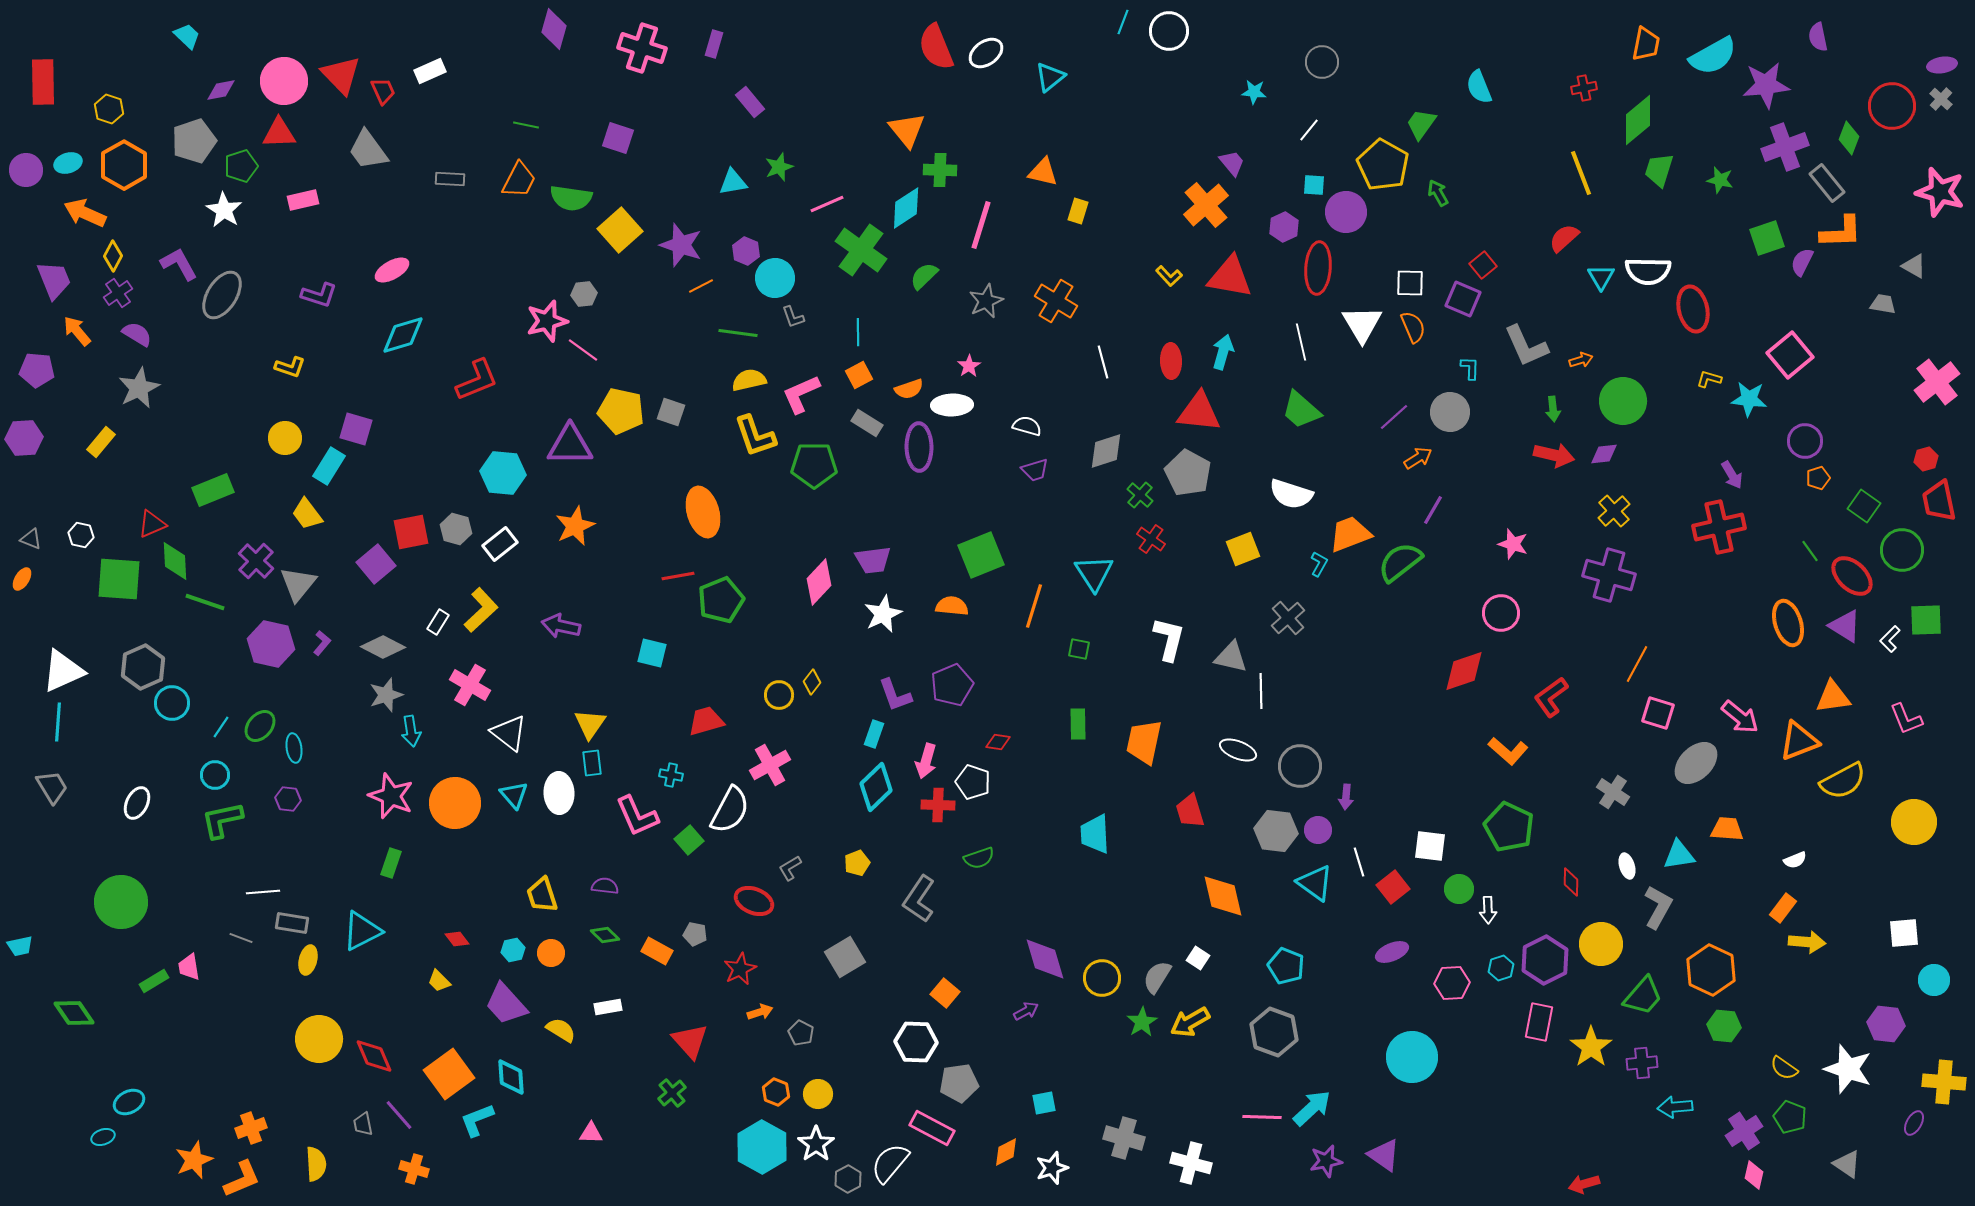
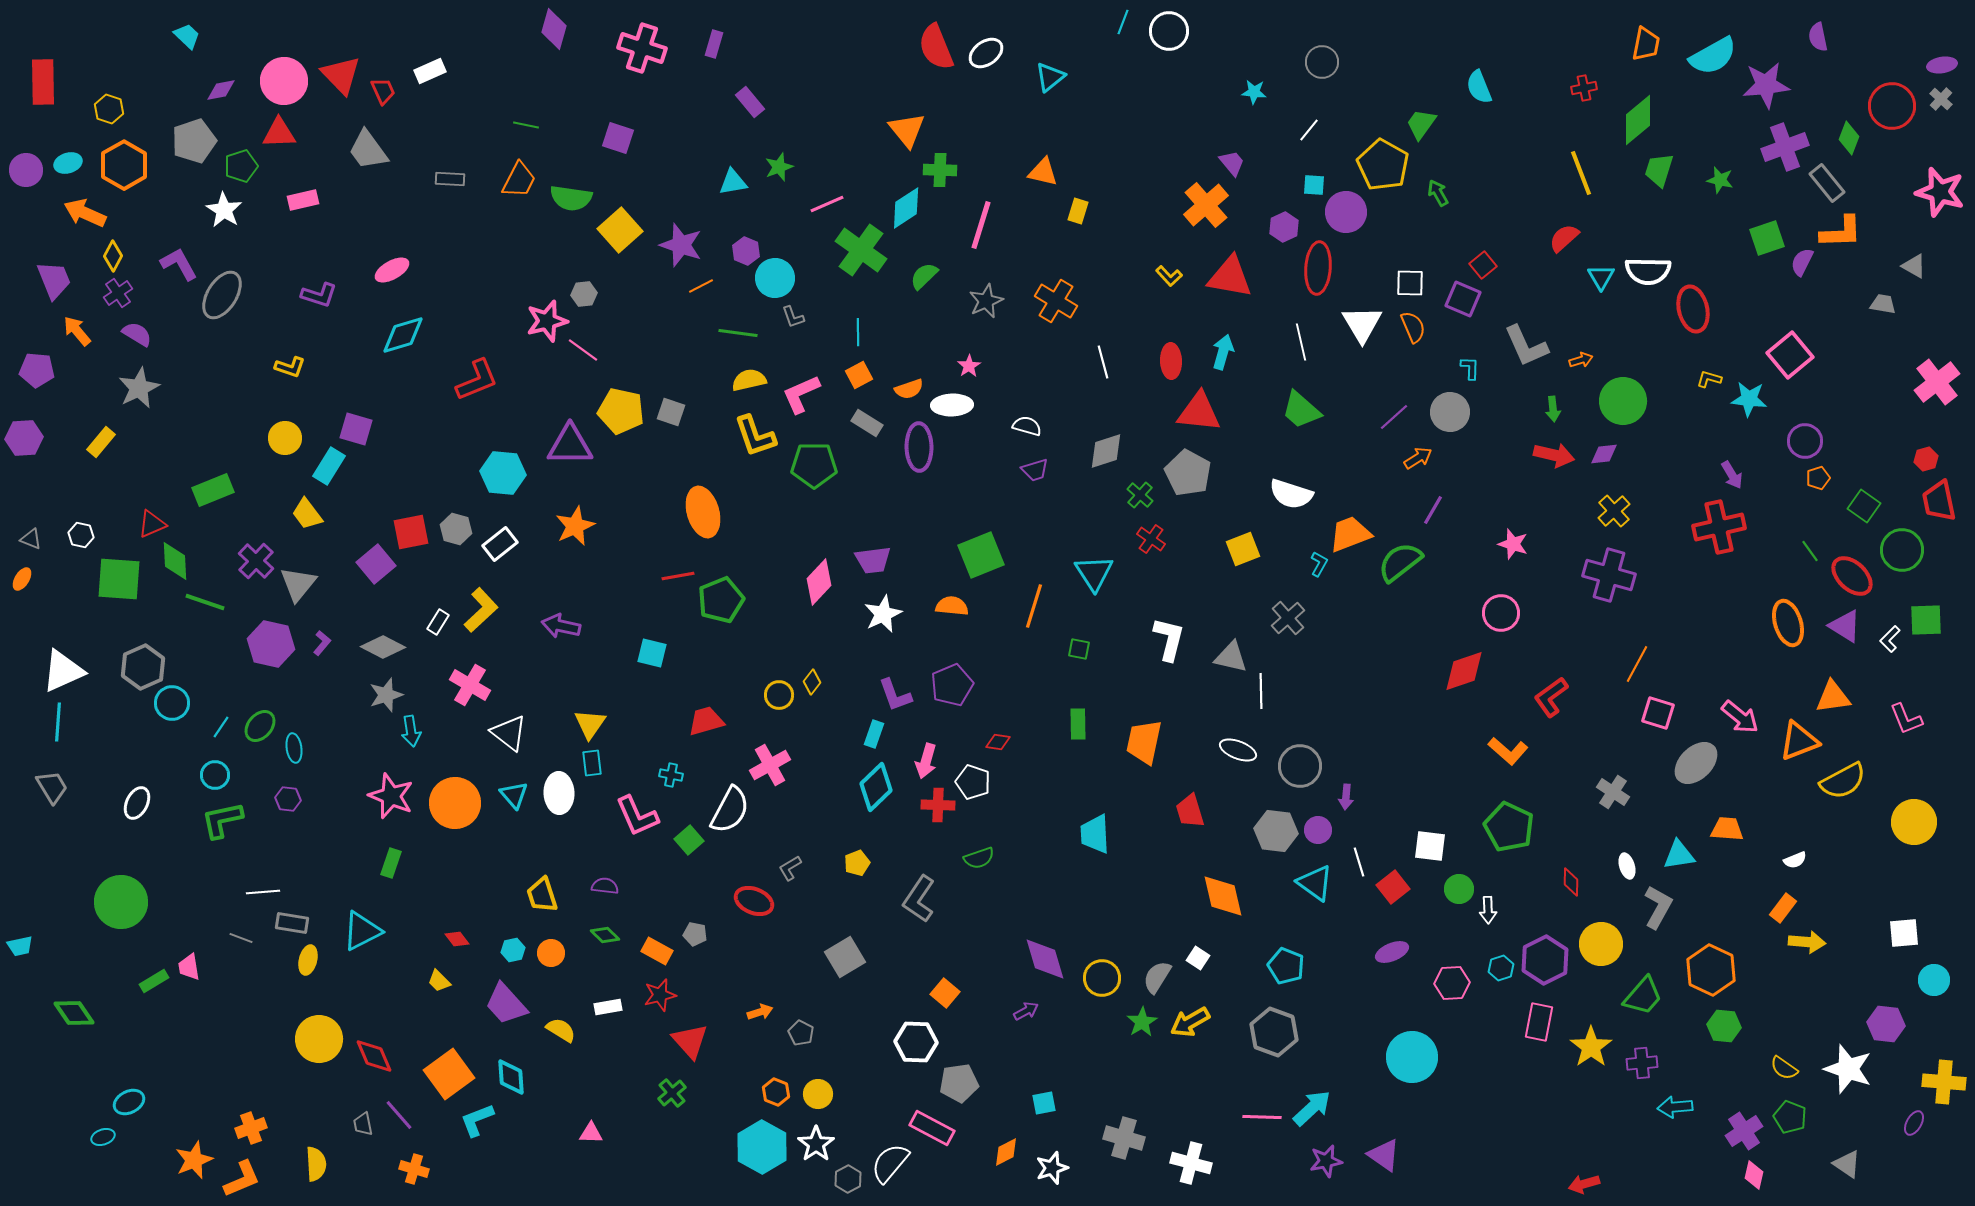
red star at (740, 969): moved 80 px left, 26 px down; rotated 12 degrees clockwise
